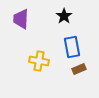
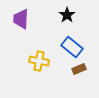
black star: moved 3 px right, 1 px up
blue rectangle: rotated 40 degrees counterclockwise
